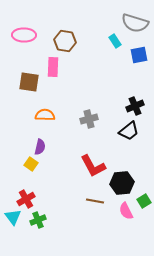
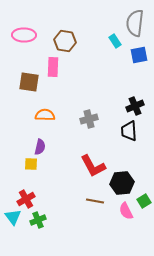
gray semicircle: rotated 80 degrees clockwise
black trapezoid: rotated 125 degrees clockwise
yellow square: rotated 32 degrees counterclockwise
